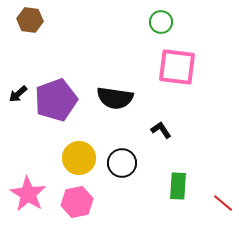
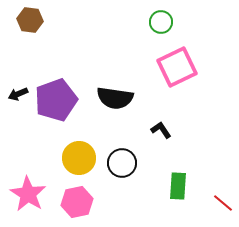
pink square: rotated 33 degrees counterclockwise
black arrow: rotated 18 degrees clockwise
